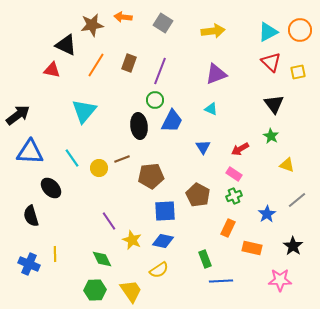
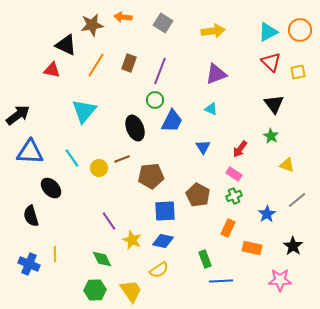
black ellipse at (139, 126): moved 4 px left, 2 px down; rotated 15 degrees counterclockwise
red arrow at (240, 149): rotated 24 degrees counterclockwise
